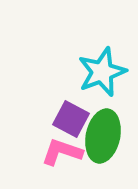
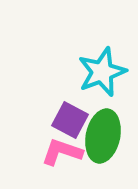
purple square: moved 1 px left, 1 px down
